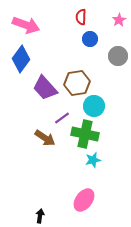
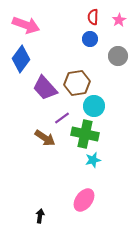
red semicircle: moved 12 px right
